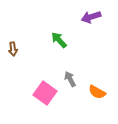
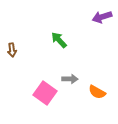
purple arrow: moved 11 px right
brown arrow: moved 1 px left, 1 px down
gray arrow: rotated 119 degrees clockwise
